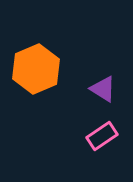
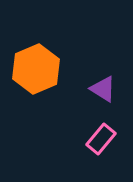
pink rectangle: moved 1 px left, 3 px down; rotated 16 degrees counterclockwise
